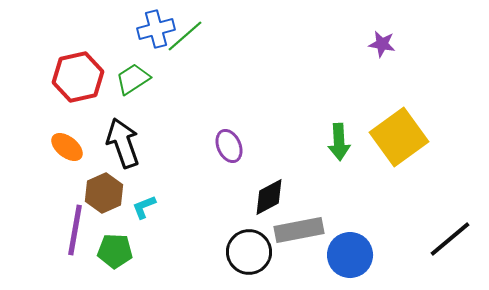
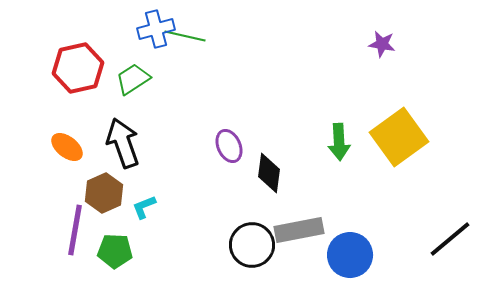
green line: rotated 54 degrees clockwise
red hexagon: moved 9 px up
black diamond: moved 24 px up; rotated 54 degrees counterclockwise
black circle: moved 3 px right, 7 px up
